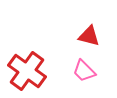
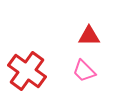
red triangle: rotated 15 degrees counterclockwise
